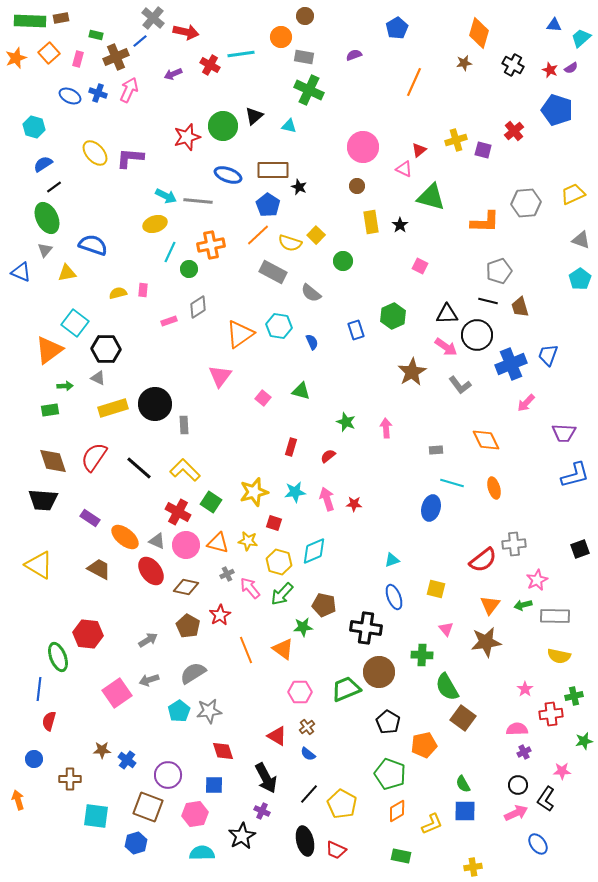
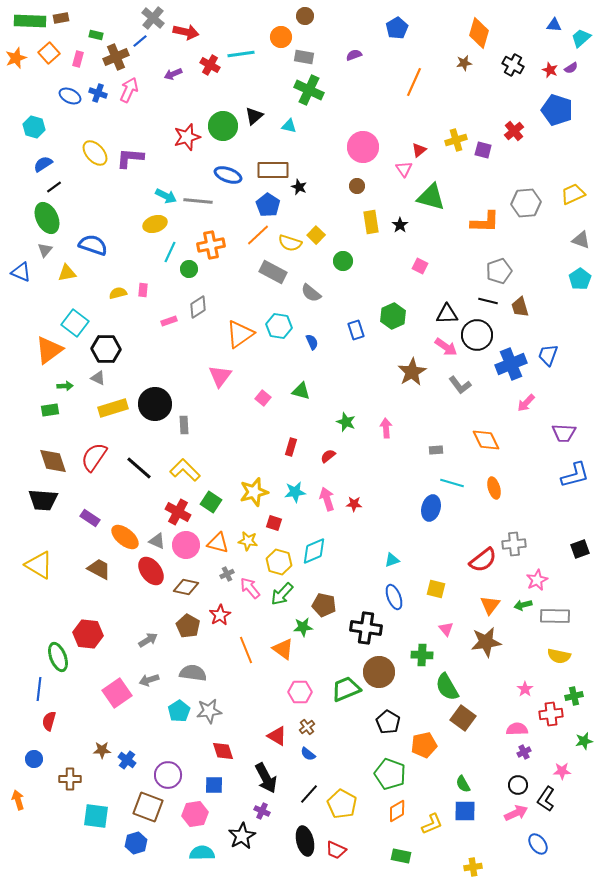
pink triangle at (404, 169): rotated 30 degrees clockwise
gray semicircle at (193, 673): rotated 40 degrees clockwise
